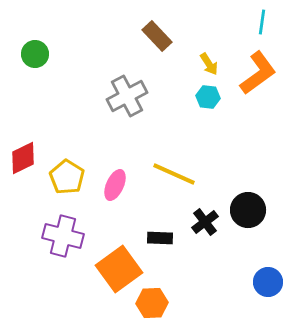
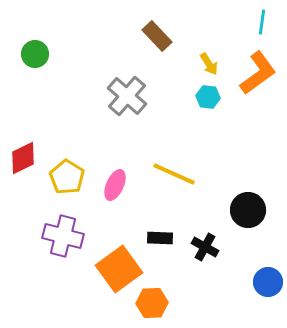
gray cross: rotated 21 degrees counterclockwise
black cross: moved 25 px down; rotated 24 degrees counterclockwise
